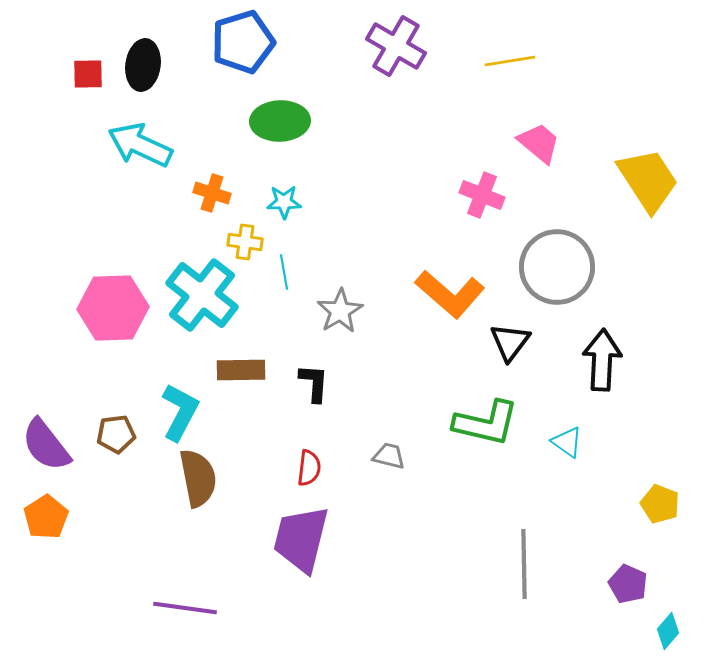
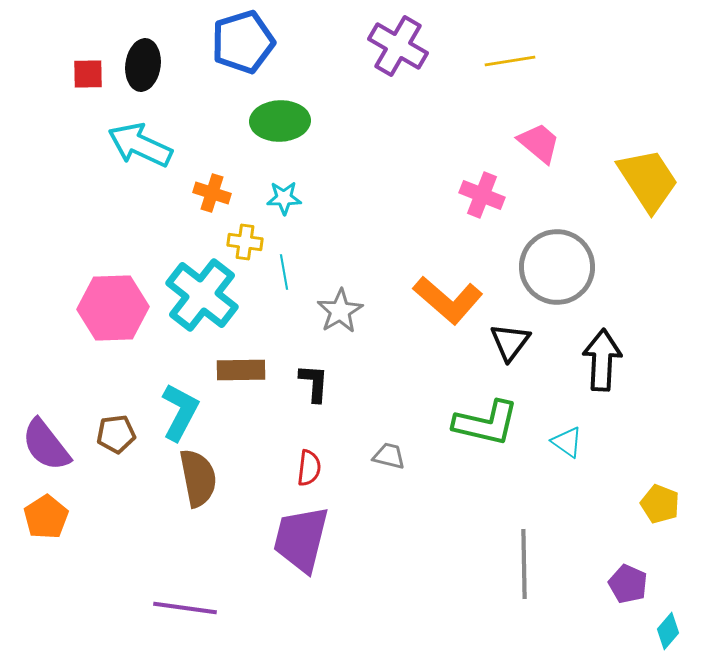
purple cross: moved 2 px right
cyan star: moved 4 px up
orange L-shape: moved 2 px left, 6 px down
